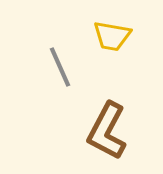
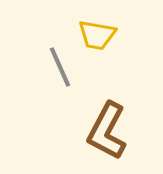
yellow trapezoid: moved 15 px left, 1 px up
